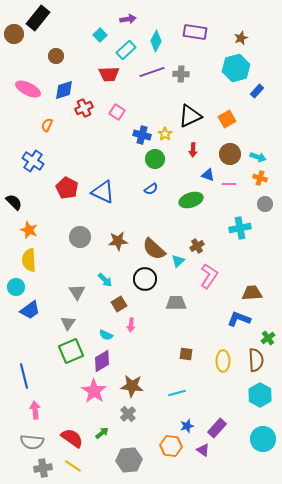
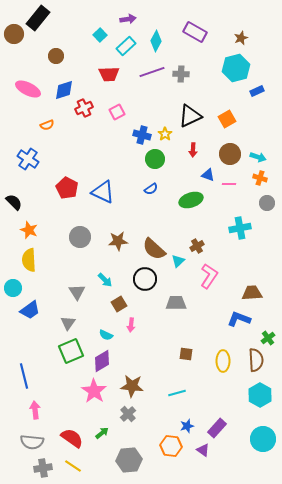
purple rectangle at (195, 32): rotated 20 degrees clockwise
cyan rectangle at (126, 50): moved 4 px up
blue rectangle at (257, 91): rotated 24 degrees clockwise
pink square at (117, 112): rotated 28 degrees clockwise
orange semicircle at (47, 125): rotated 136 degrees counterclockwise
blue cross at (33, 161): moved 5 px left, 2 px up
gray circle at (265, 204): moved 2 px right, 1 px up
cyan circle at (16, 287): moved 3 px left, 1 px down
